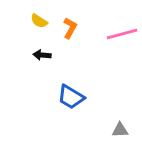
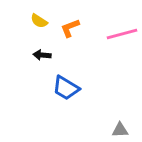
orange L-shape: rotated 140 degrees counterclockwise
blue trapezoid: moved 5 px left, 9 px up
